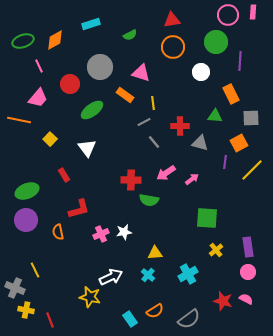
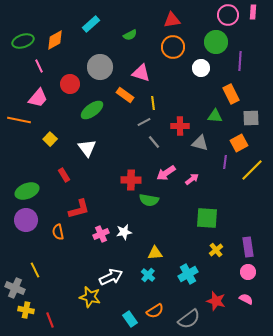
cyan rectangle at (91, 24): rotated 24 degrees counterclockwise
white circle at (201, 72): moved 4 px up
red star at (223, 301): moved 7 px left
